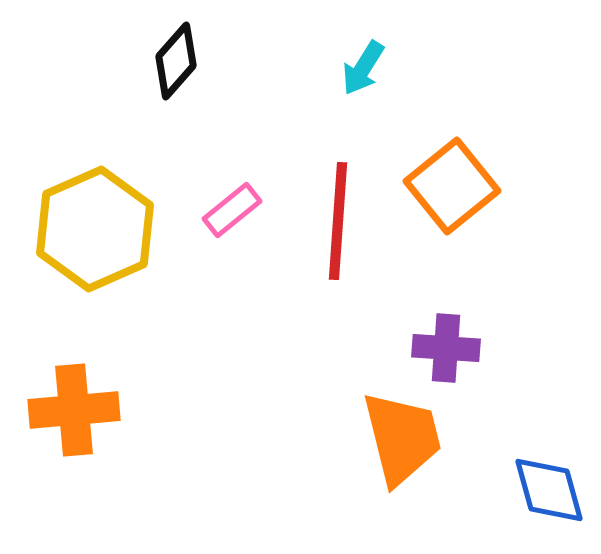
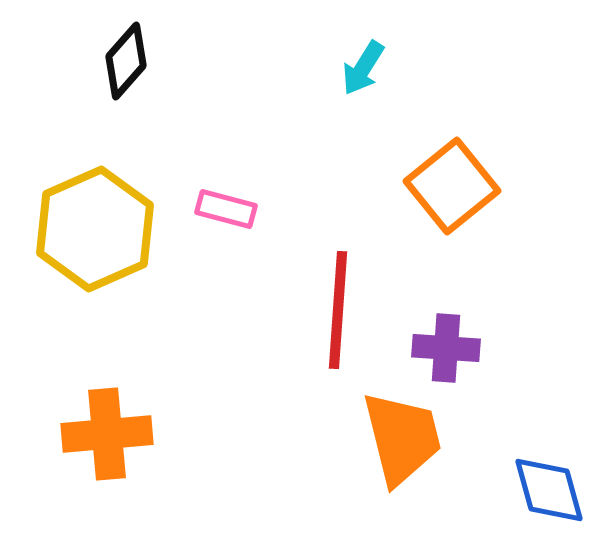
black diamond: moved 50 px left
pink rectangle: moved 6 px left, 1 px up; rotated 54 degrees clockwise
red line: moved 89 px down
orange cross: moved 33 px right, 24 px down
